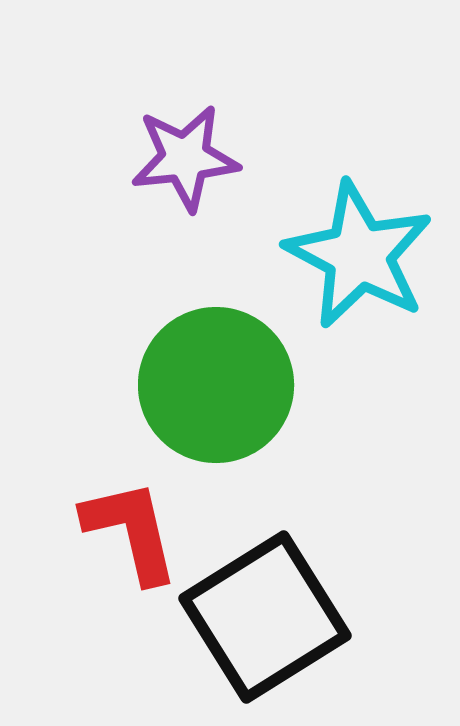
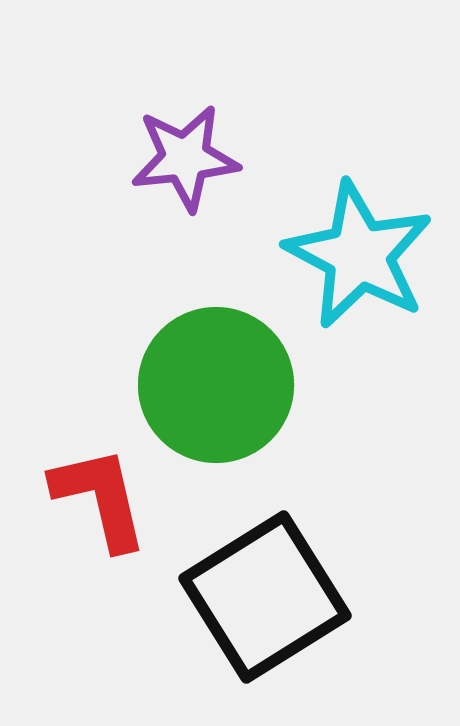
red L-shape: moved 31 px left, 33 px up
black square: moved 20 px up
